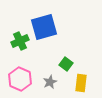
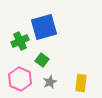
green square: moved 24 px left, 4 px up
